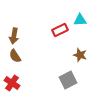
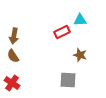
red rectangle: moved 2 px right, 2 px down
brown semicircle: moved 2 px left
gray square: rotated 30 degrees clockwise
